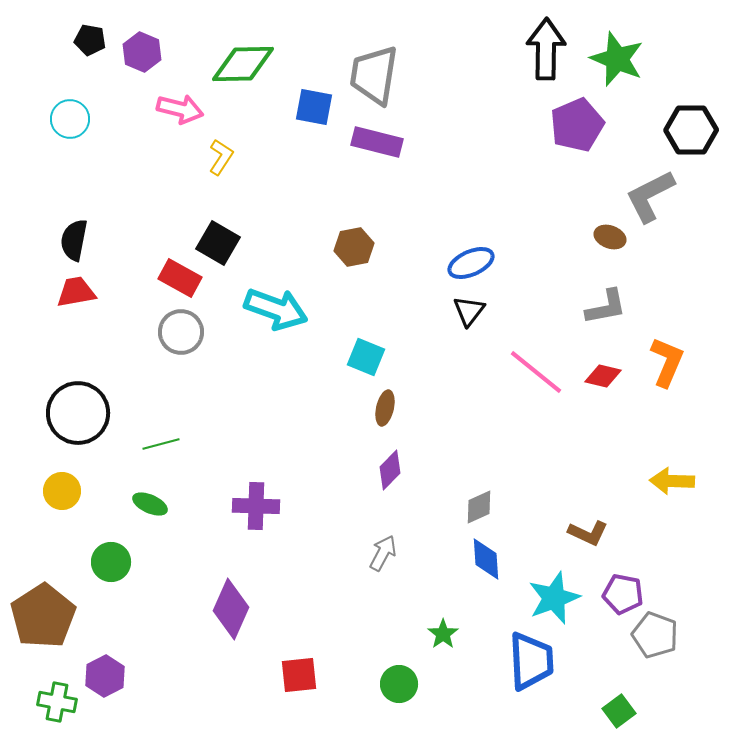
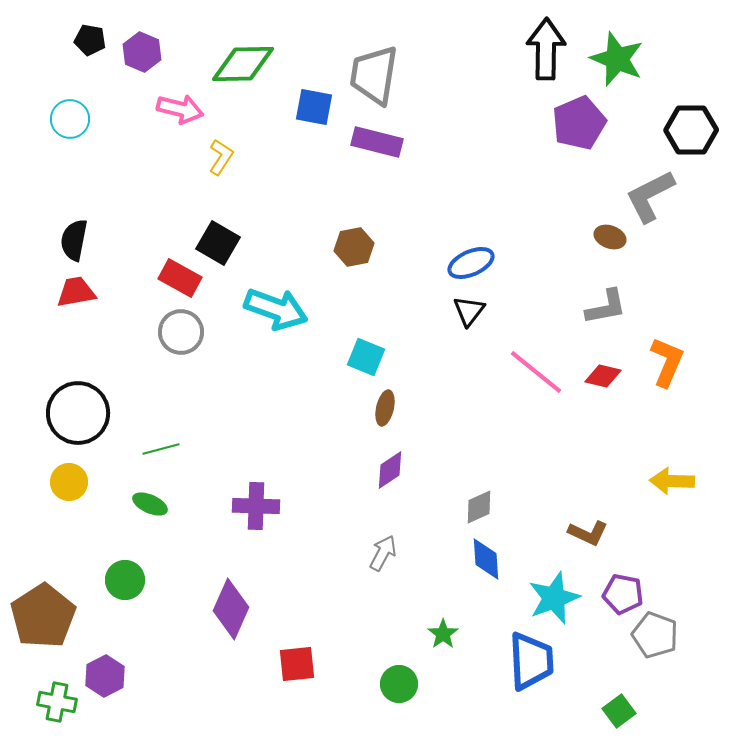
purple pentagon at (577, 125): moved 2 px right, 2 px up
green line at (161, 444): moved 5 px down
purple diamond at (390, 470): rotated 12 degrees clockwise
yellow circle at (62, 491): moved 7 px right, 9 px up
green circle at (111, 562): moved 14 px right, 18 px down
red square at (299, 675): moved 2 px left, 11 px up
